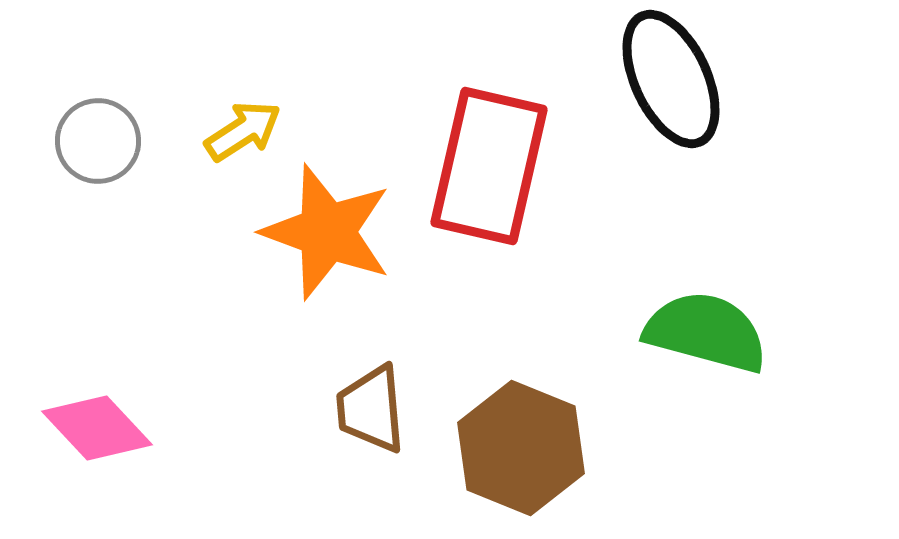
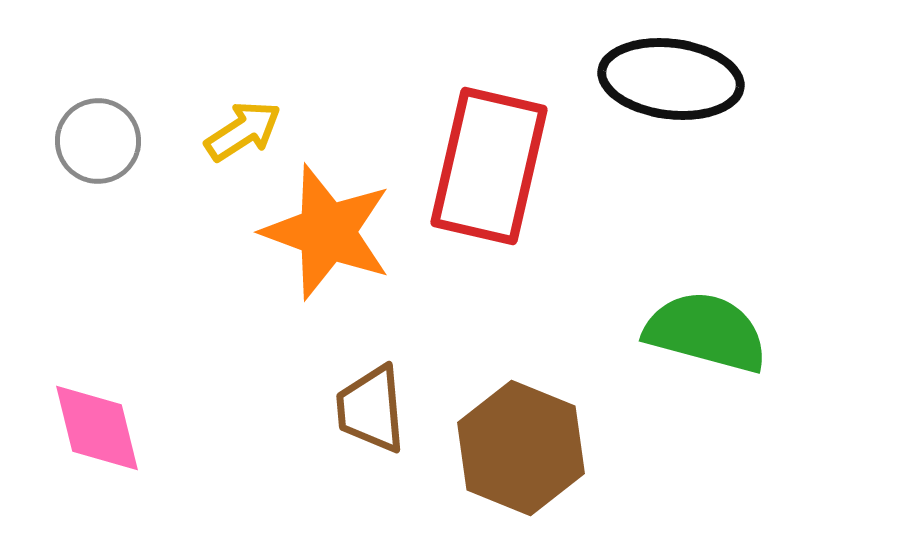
black ellipse: rotated 58 degrees counterclockwise
pink diamond: rotated 29 degrees clockwise
